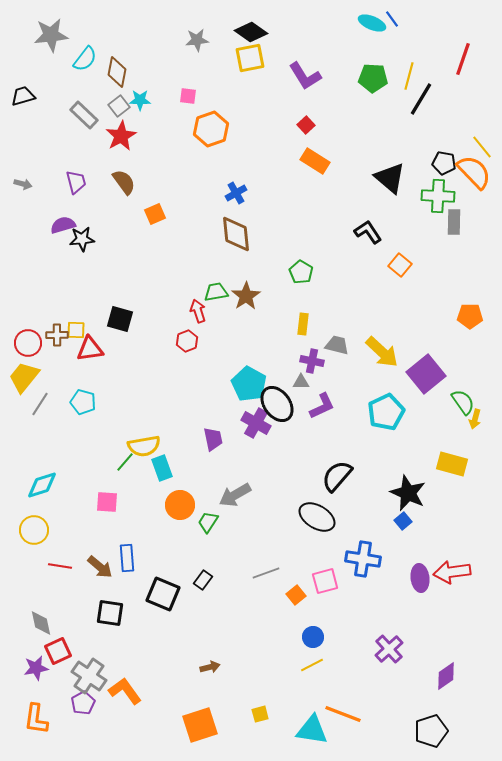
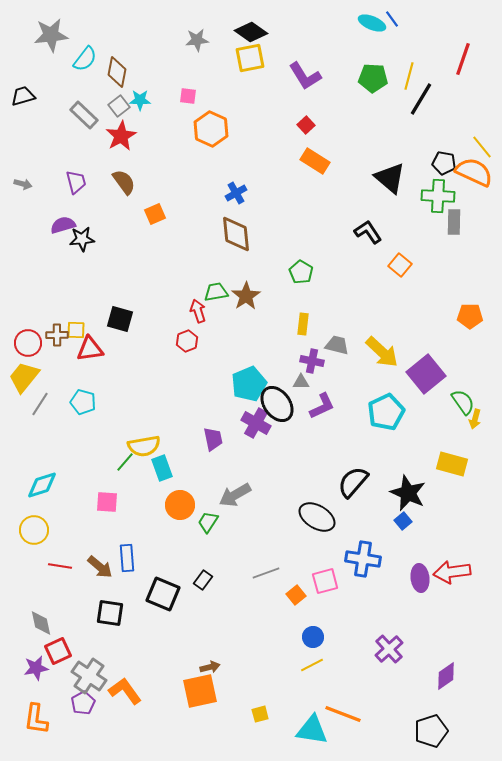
orange hexagon at (211, 129): rotated 16 degrees counterclockwise
orange semicircle at (474, 172): rotated 21 degrees counterclockwise
cyan pentagon at (249, 384): rotated 20 degrees clockwise
black semicircle at (337, 476): moved 16 px right, 6 px down
orange square at (200, 725): moved 34 px up; rotated 6 degrees clockwise
